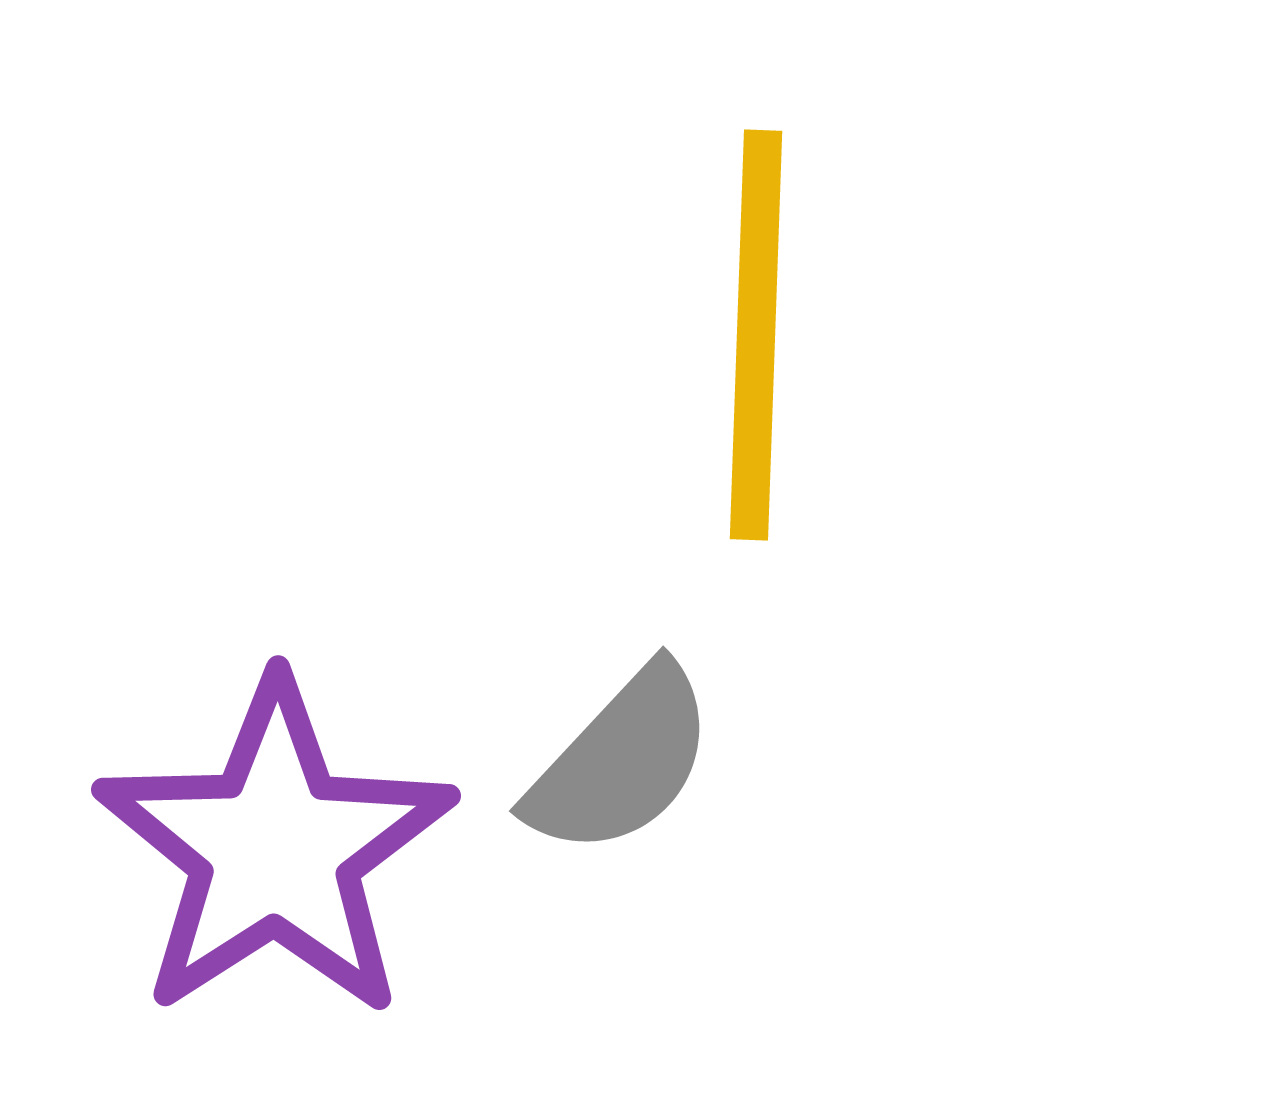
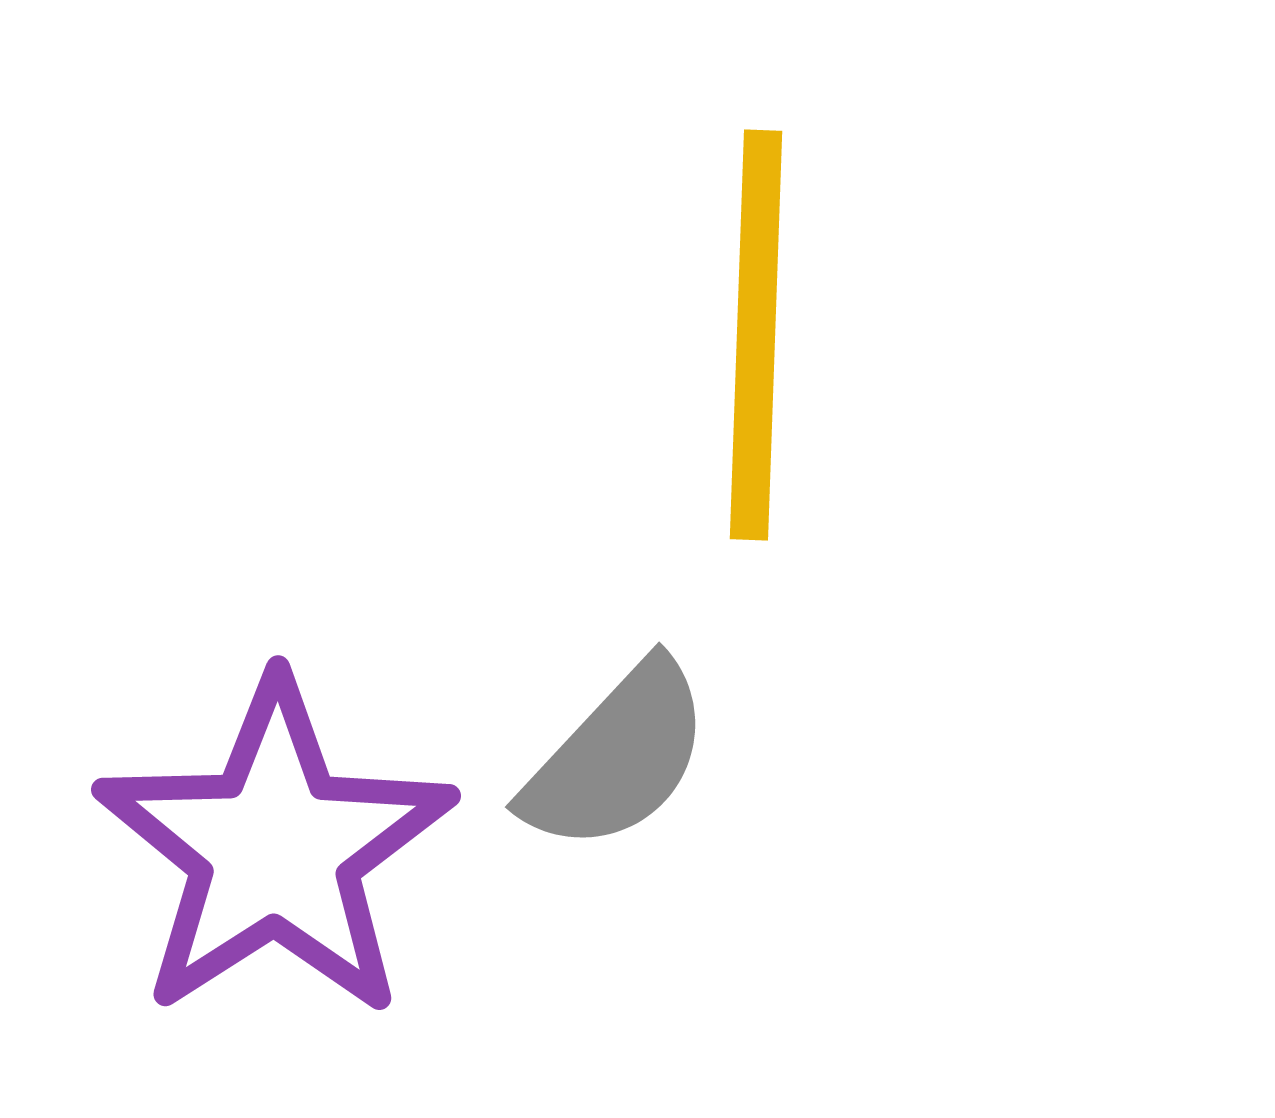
gray semicircle: moved 4 px left, 4 px up
